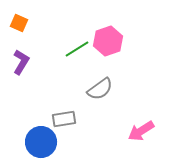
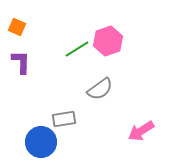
orange square: moved 2 px left, 4 px down
purple L-shape: rotated 30 degrees counterclockwise
